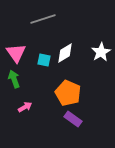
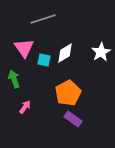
pink triangle: moved 8 px right, 5 px up
orange pentagon: rotated 20 degrees clockwise
pink arrow: rotated 24 degrees counterclockwise
